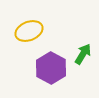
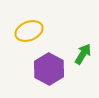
purple hexagon: moved 2 px left, 1 px down
